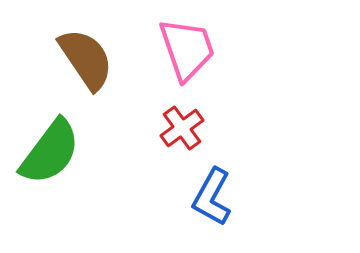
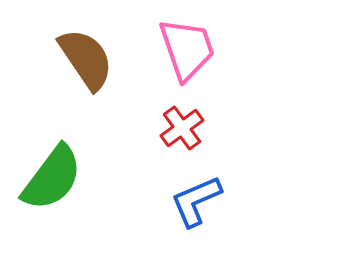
green semicircle: moved 2 px right, 26 px down
blue L-shape: moved 16 px left, 4 px down; rotated 38 degrees clockwise
